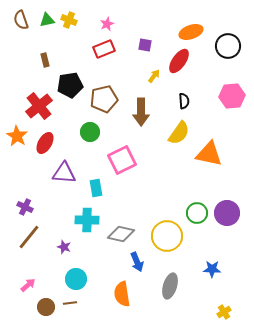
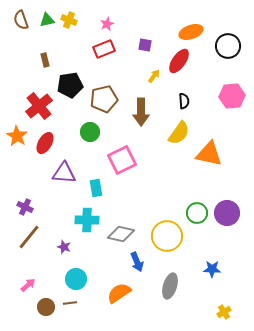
orange semicircle at (122, 294): moved 3 px left, 1 px up; rotated 65 degrees clockwise
